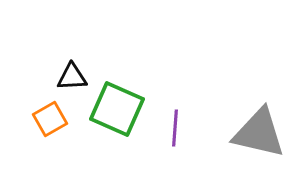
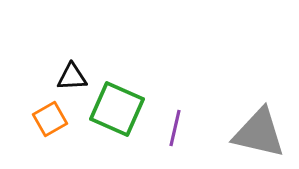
purple line: rotated 9 degrees clockwise
